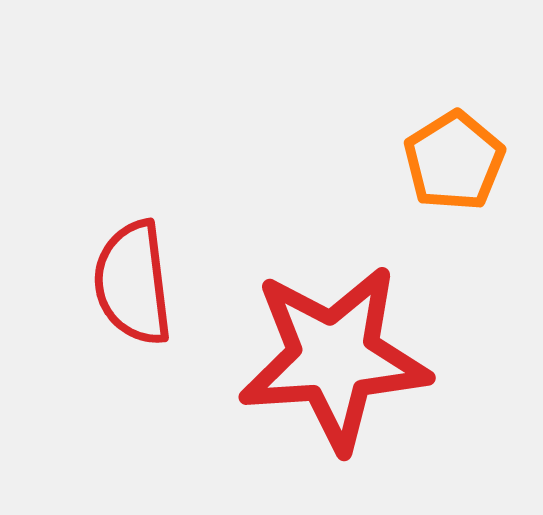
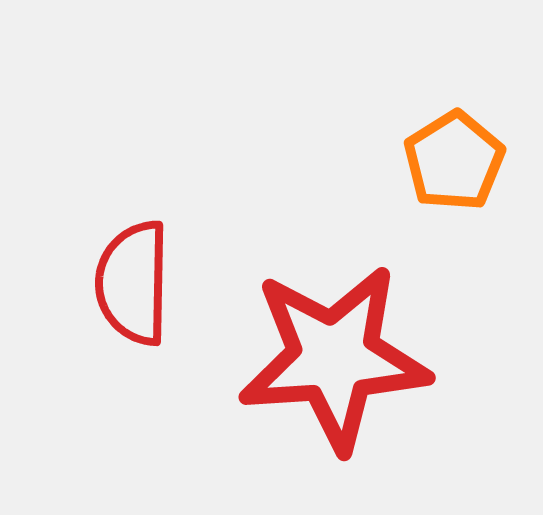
red semicircle: rotated 8 degrees clockwise
